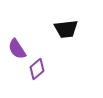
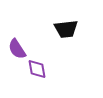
purple diamond: rotated 60 degrees counterclockwise
